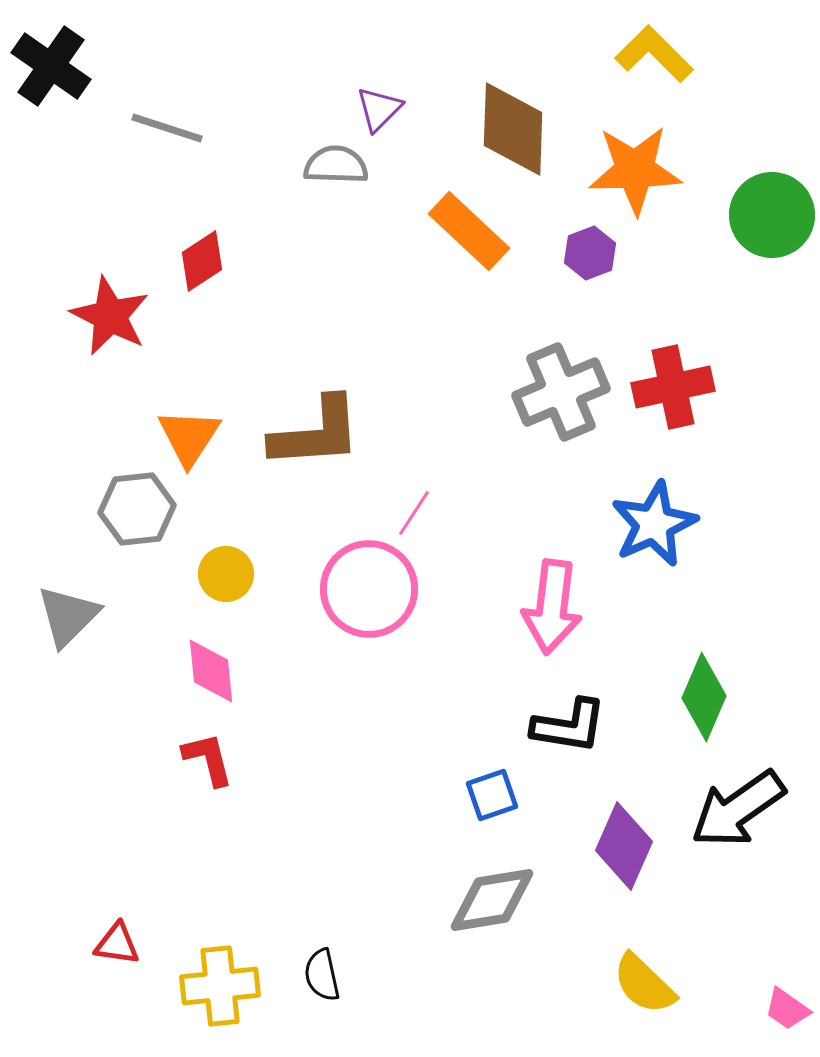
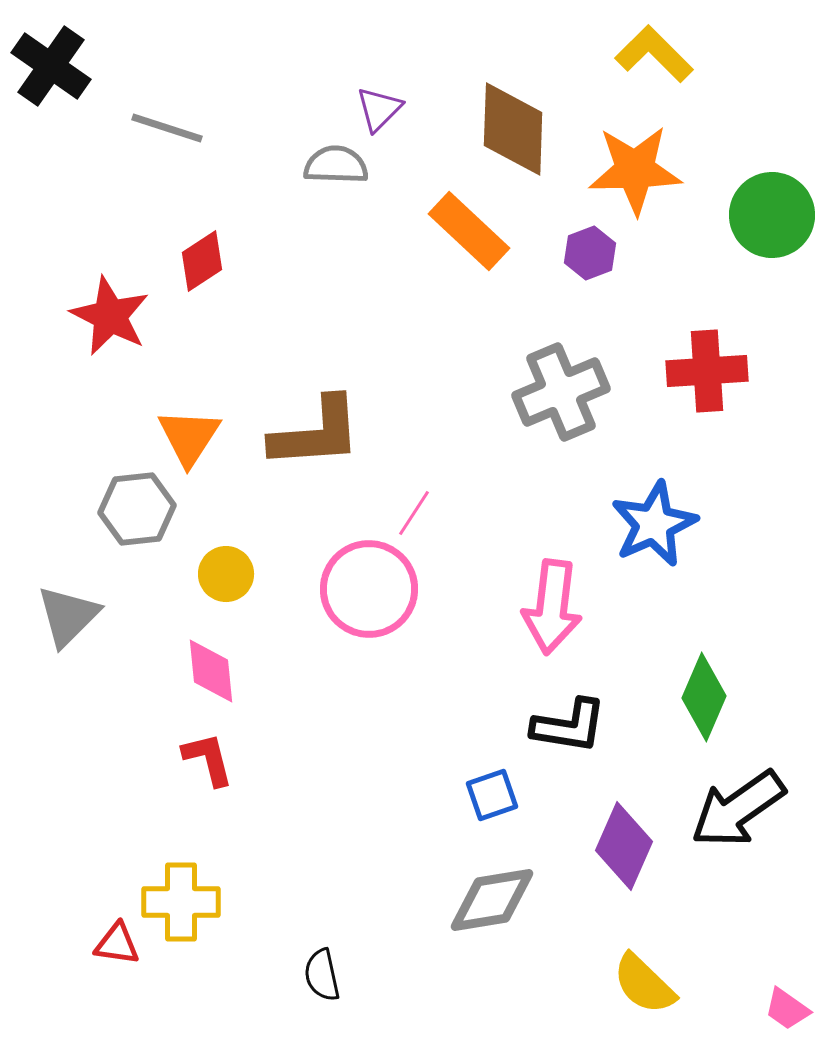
red cross: moved 34 px right, 16 px up; rotated 8 degrees clockwise
yellow cross: moved 39 px left, 84 px up; rotated 6 degrees clockwise
